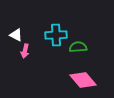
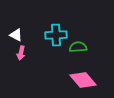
pink arrow: moved 4 px left, 2 px down
